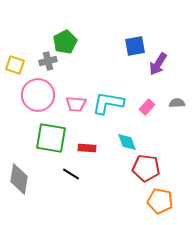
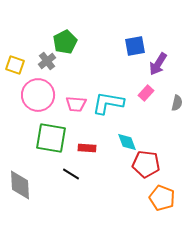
gray cross: moved 1 px left; rotated 24 degrees counterclockwise
gray semicircle: rotated 105 degrees clockwise
pink rectangle: moved 1 px left, 14 px up
red pentagon: moved 4 px up
gray diamond: moved 1 px right, 6 px down; rotated 12 degrees counterclockwise
orange pentagon: moved 2 px right, 3 px up; rotated 10 degrees clockwise
